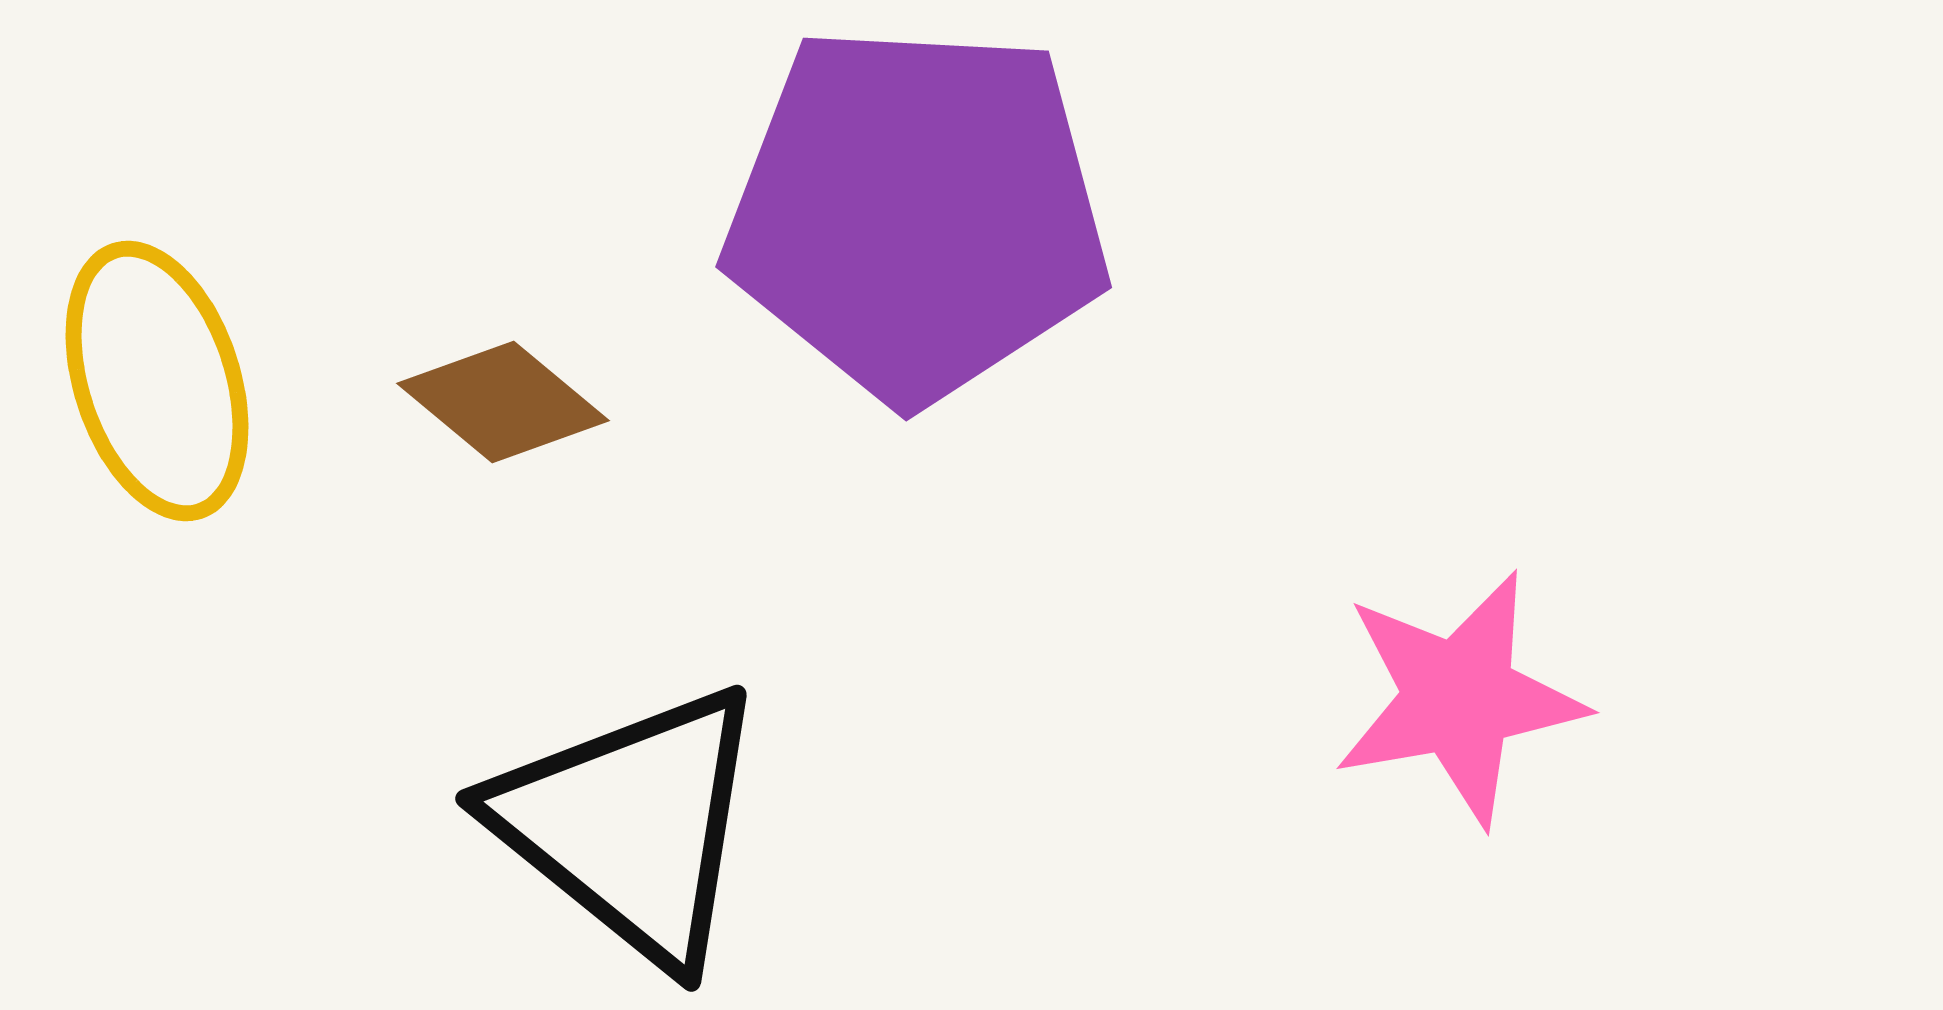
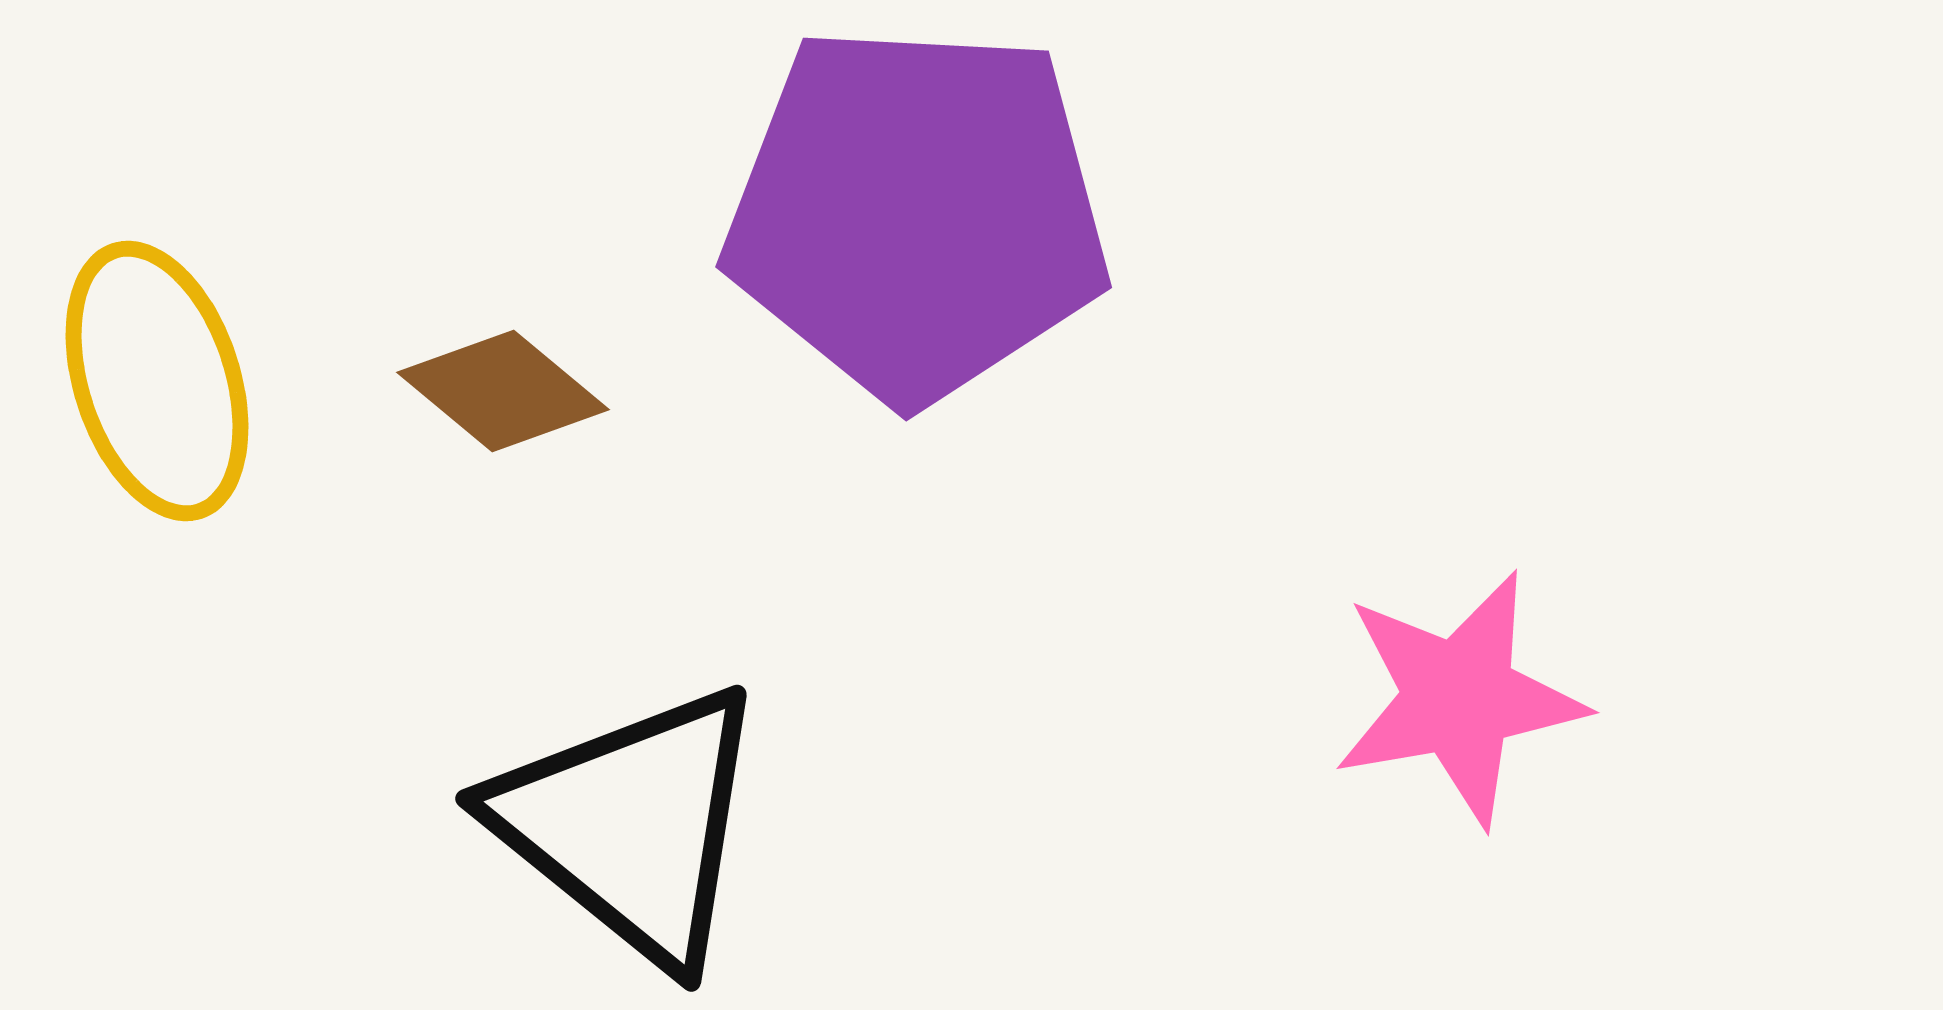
brown diamond: moved 11 px up
